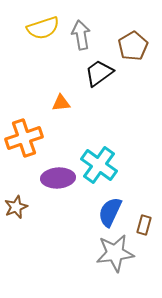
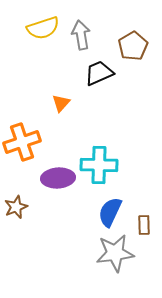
black trapezoid: rotated 12 degrees clockwise
orange triangle: rotated 42 degrees counterclockwise
orange cross: moved 2 px left, 4 px down
cyan cross: rotated 33 degrees counterclockwise
brown rectangle: rotated 18 degrees counterclockwise
